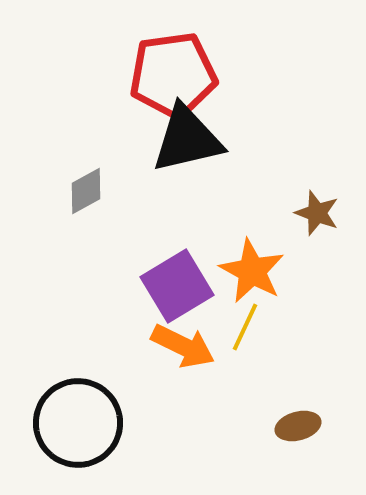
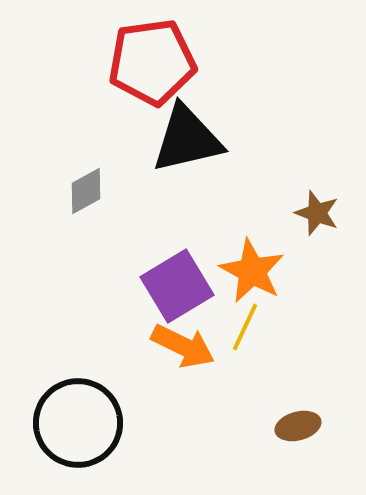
red pentagon: moved 21 px left, 13 px up
